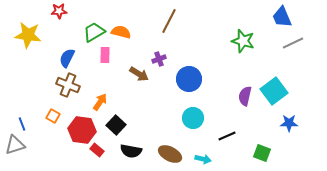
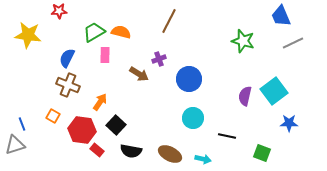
blue trapezoid: moved 1 px left, 1 px up
black line: rotated 36 degrees clockwise
